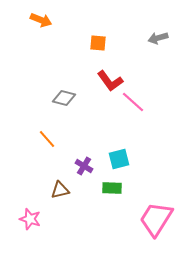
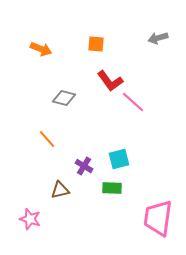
orange arrow: moved 29 px down
orange square: moved 2 px left, 1 px down
pink trapezoid: moved 2 px right, 1 px up; rotated 24 degrees counterclockwise
